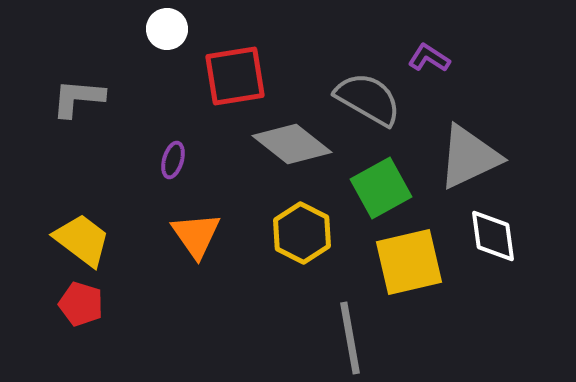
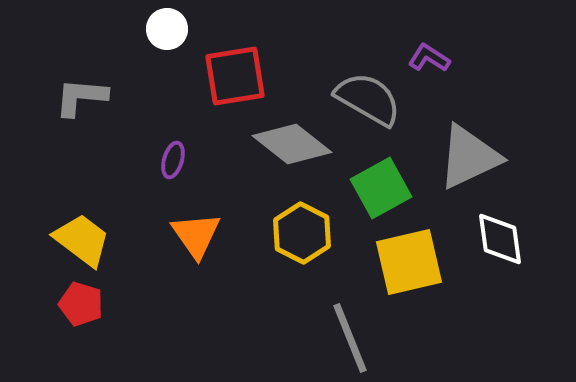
gray L-shape: moved 3 px right, 1 px up
white diamond: moved 7 px right, 3 px down
gray line: rotated 12 degrees counterclockwise
